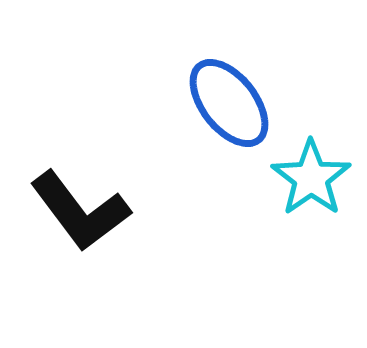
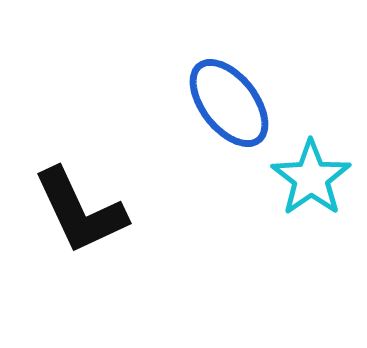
black L-shape: rotated 12 degrees clockwise
